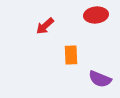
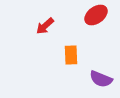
red ellipse: rotated 30 degrees counterclockwise
purple semicircle: moved 1 px right
